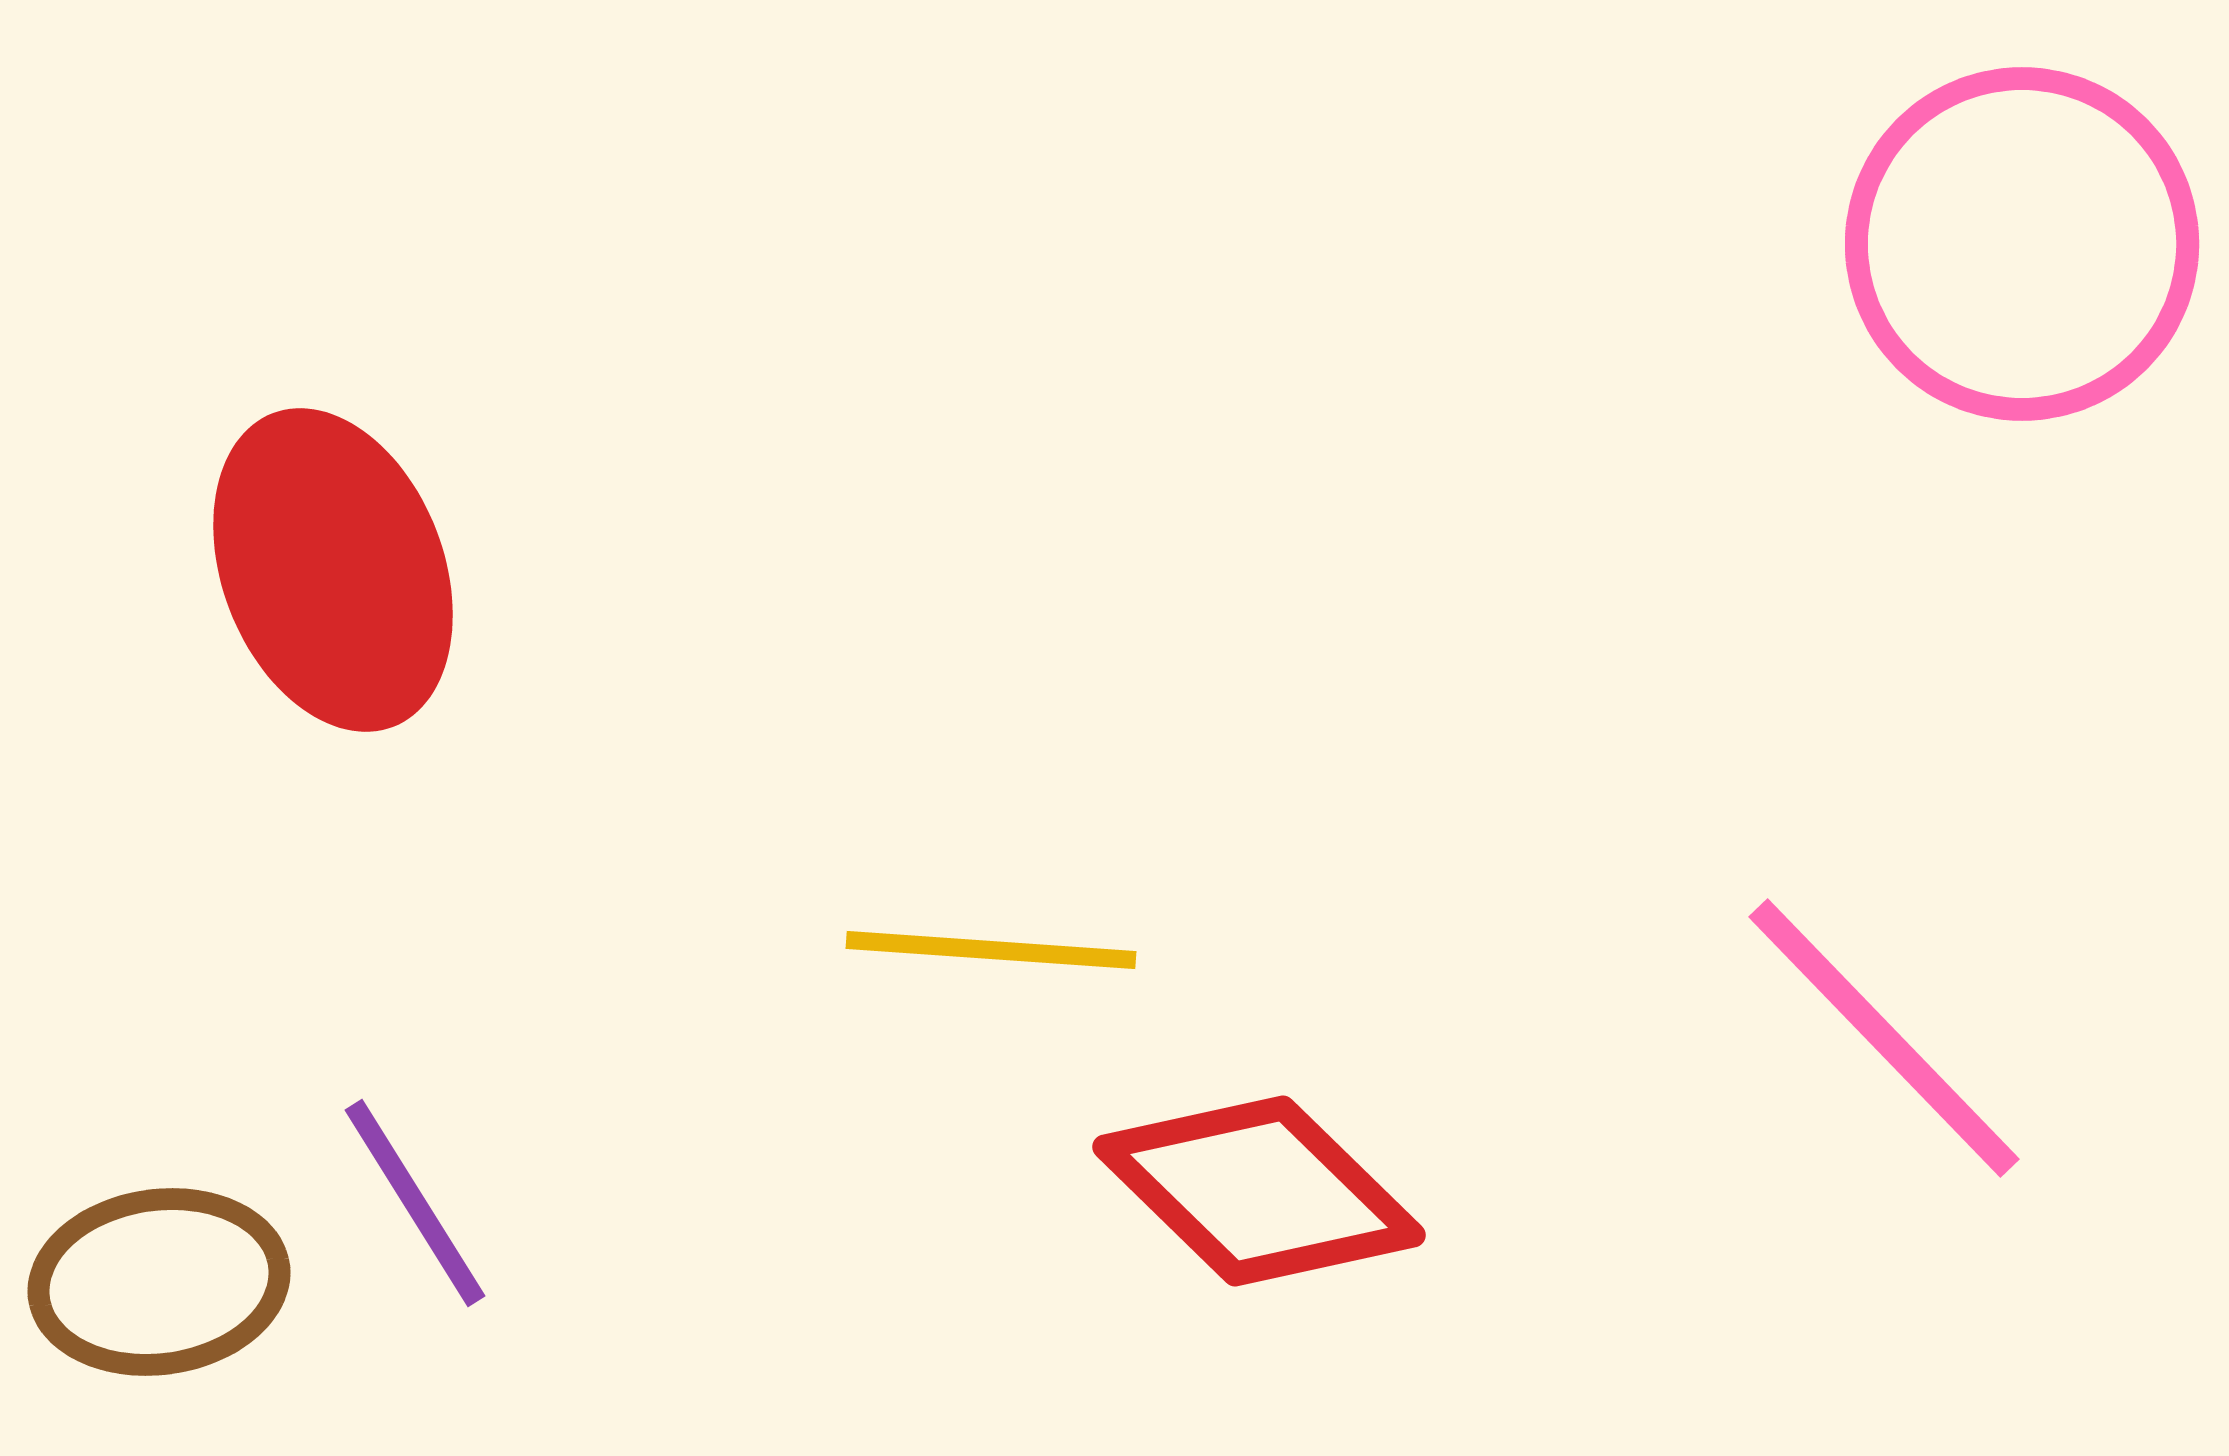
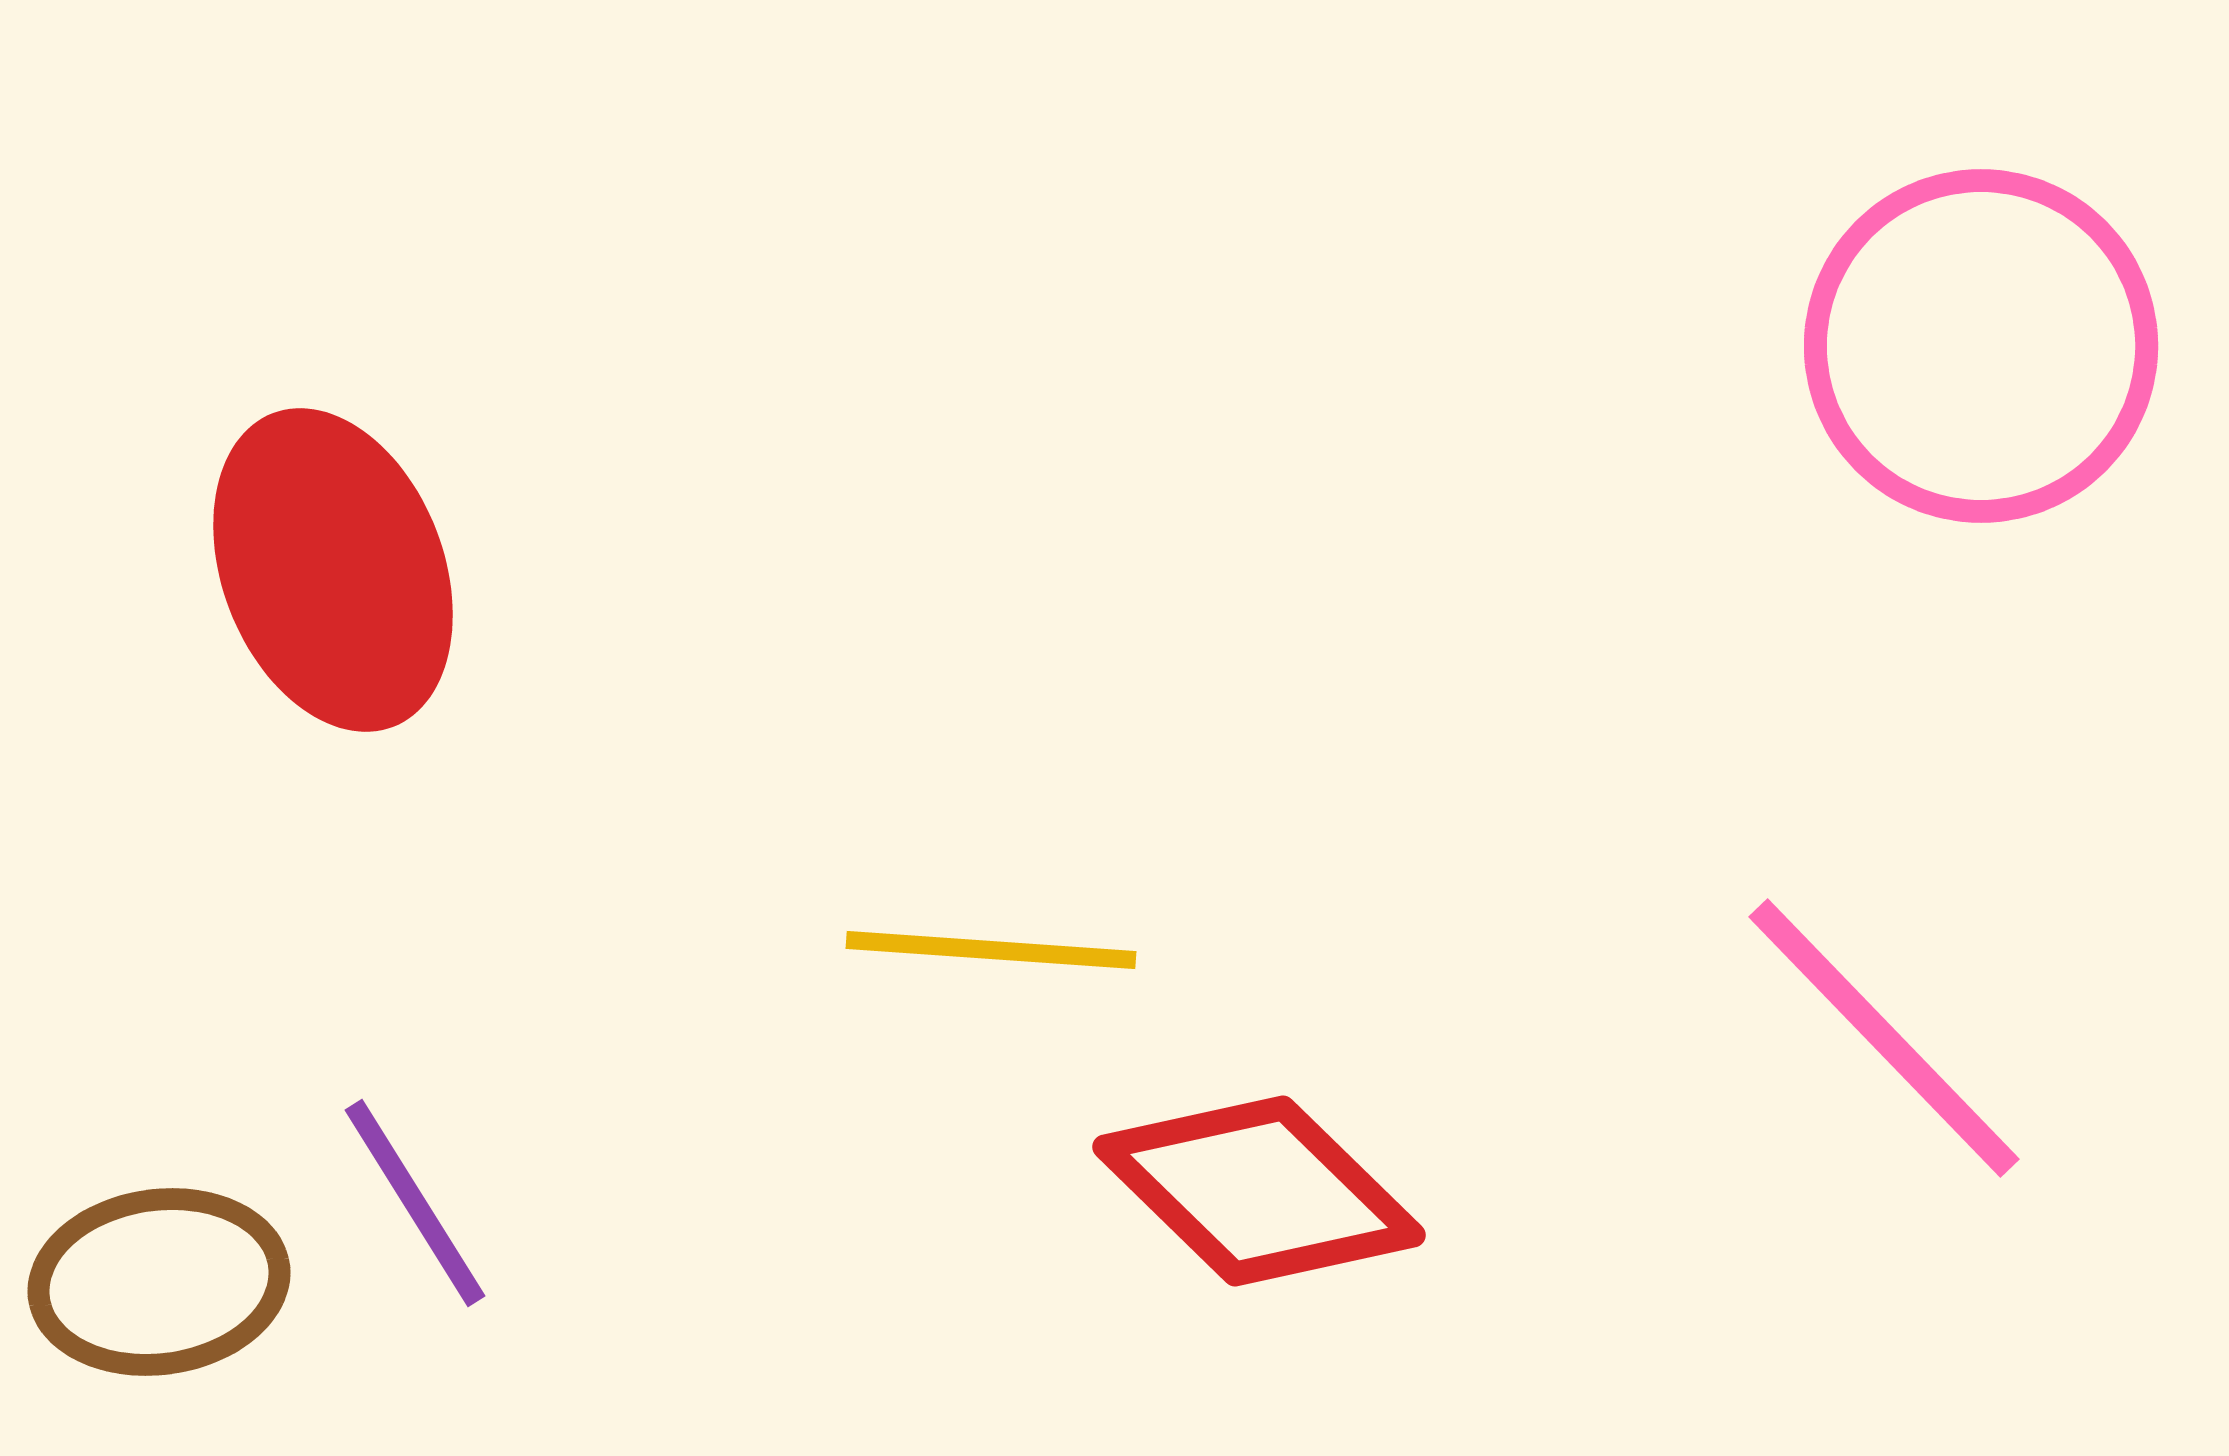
pink circle: moved 41 px left, 102 px down
